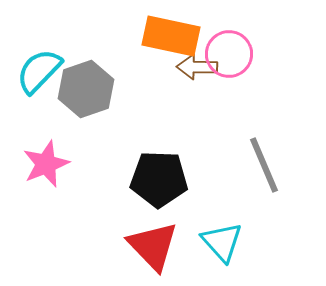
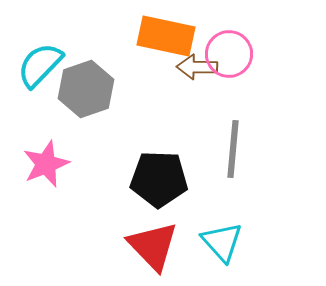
orange rectangle: moved 5 px left
cyan semicircle: moved 1 px right, 6 px up
gray line: moved 31 px left, 16 px up; rotated 28 degrees clockwise
